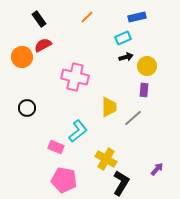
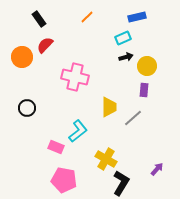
red semicircle: moved 2 px right; rotated 18 degrees counterclockwise
